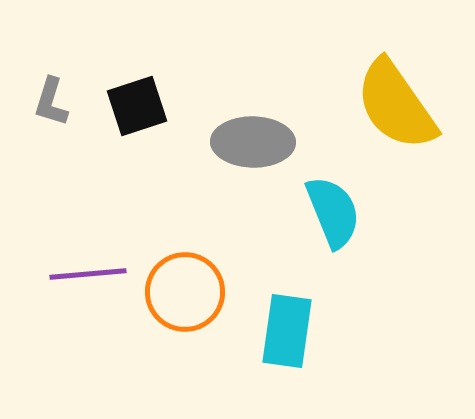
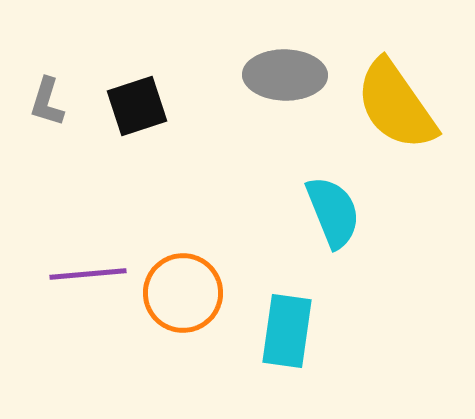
gray L-shape: moved 4 px left
gray ellipse: moved 32 px right, 67 px up
orange circle: moved 2 px left, 1 px down
